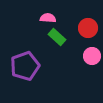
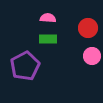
green rectangle: moved 9 px left, 2 px down; rotated 42 degrees counterclockwise
purple pentagon: rotated 8 degrees counterclockwise
